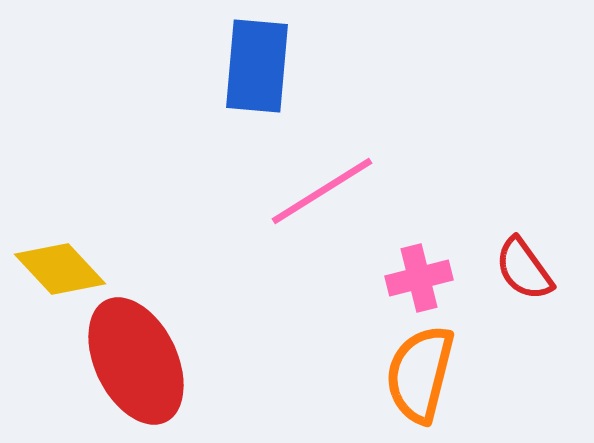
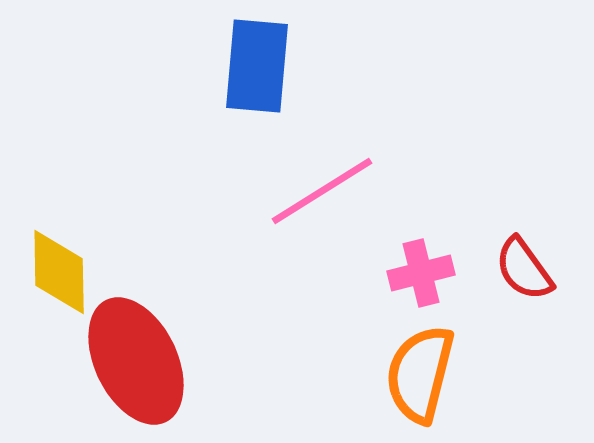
yellow diamond: moved 1 px left, 3 px down; rotated 42 degrees clockwise
pink cross: moved 2 px right, 5 px up
